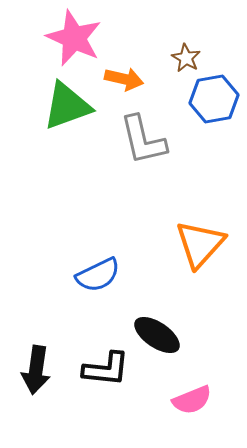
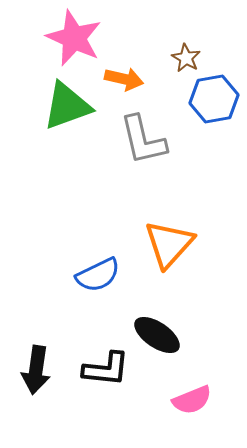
orange triangle: moved 31 px left
